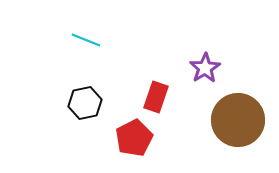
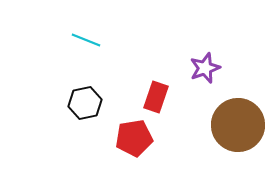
purple star: rotated 12 degrees clockwise
brown circle: moved 5 px down
red pentagon: rotated 18 degrees clockwise
